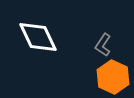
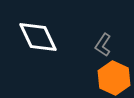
orange hexagon: moved 1 px right, 1 px down
